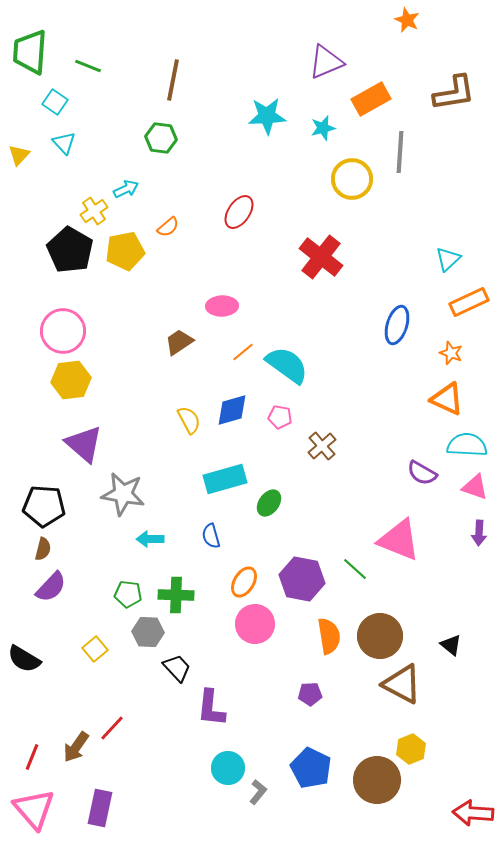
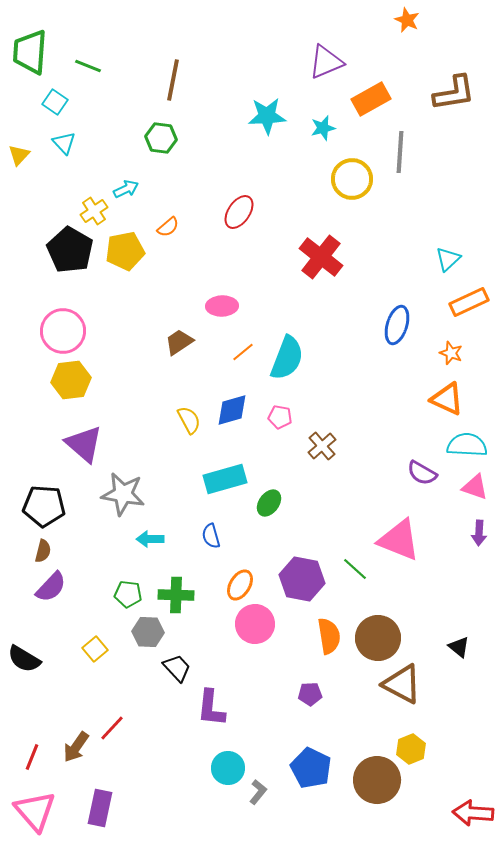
cyan semicircle at (287, 365): moved 7 px up; rotated 75 degrees clockwise
brown semicircle at (43, 549): moved 2 px down
orange ellipse at (244, 582): moved 4 px left, 3 px down
brown circle at (380, 636): moved 2 px left, 2 px down
black triangle at (451, 645): moved 8 px right, 2 px down
pink triangle at (34, 809): moved 1 px right, 2 px down
